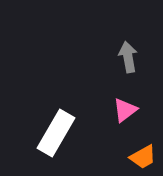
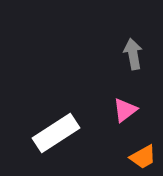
gray arrow: moved 5 px right, 3 px up
white rectangle: rotated 27 degrees clockwise
